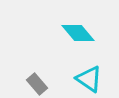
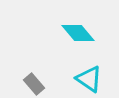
gray rectangle: moved 3 px left
